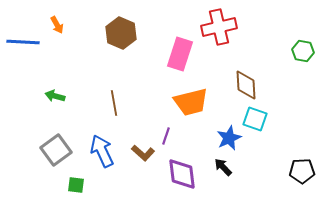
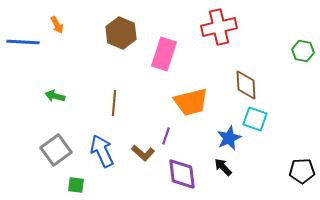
pink rectangle: moved 16 px left
brown line: rotated 15 degrees clockwise
